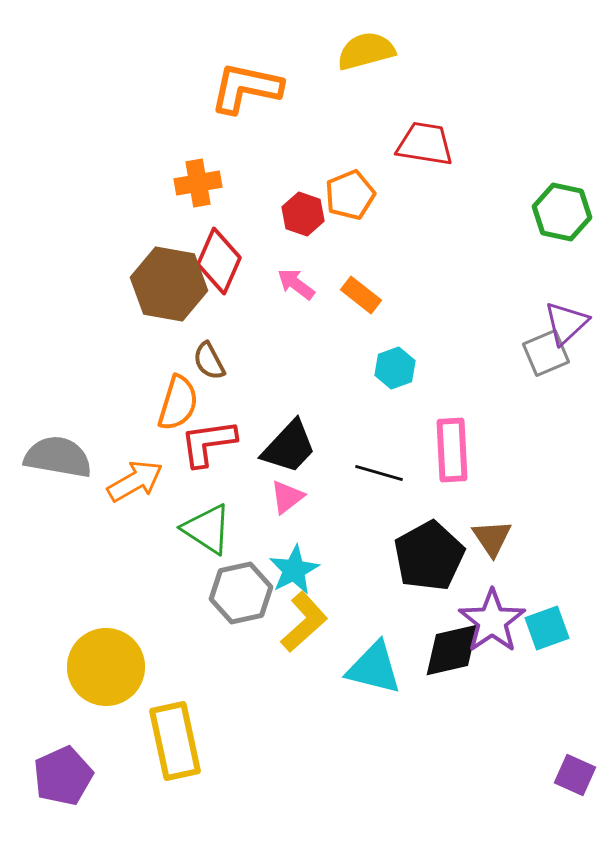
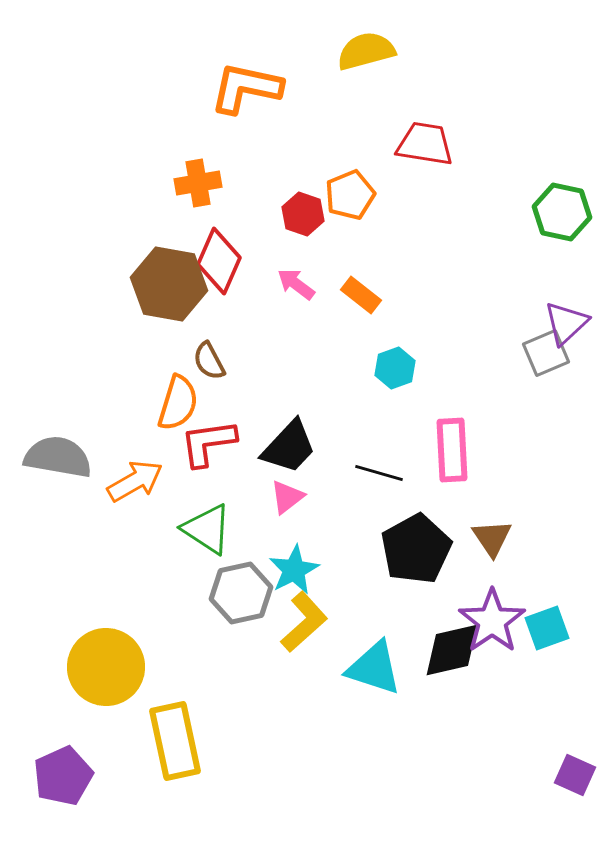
black pentagon: moved 13 px left, 7 px up
cyan triangle: rotated 4 degrees clockwise
